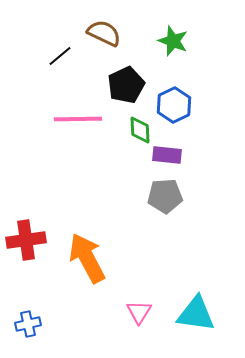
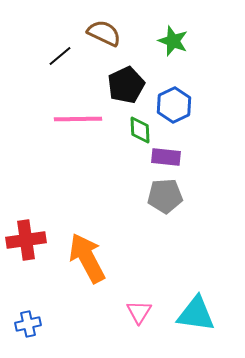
purple rectangle: moved 1 px left, 2 px down
